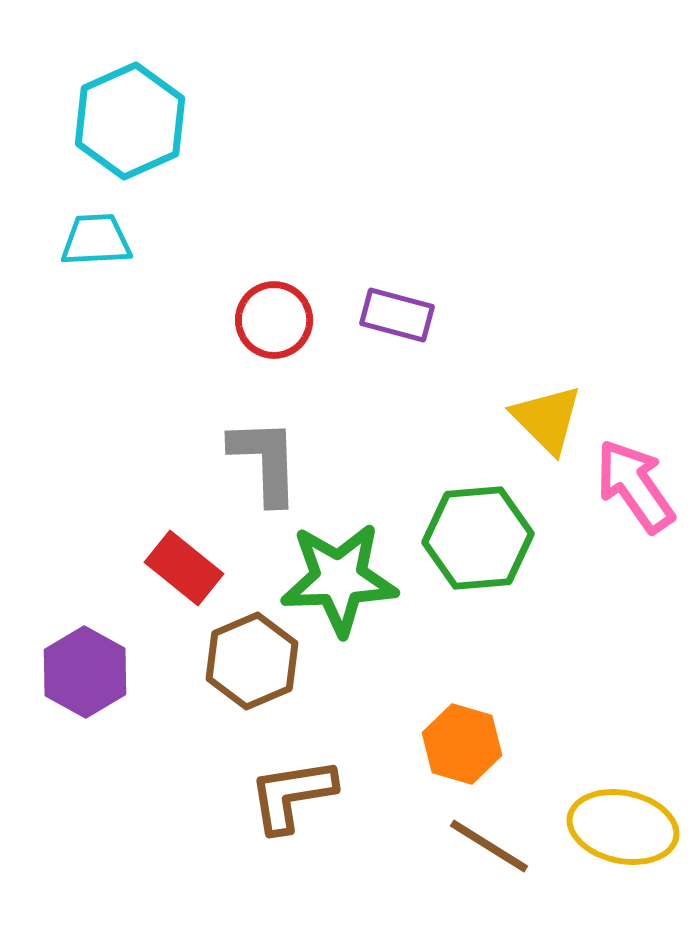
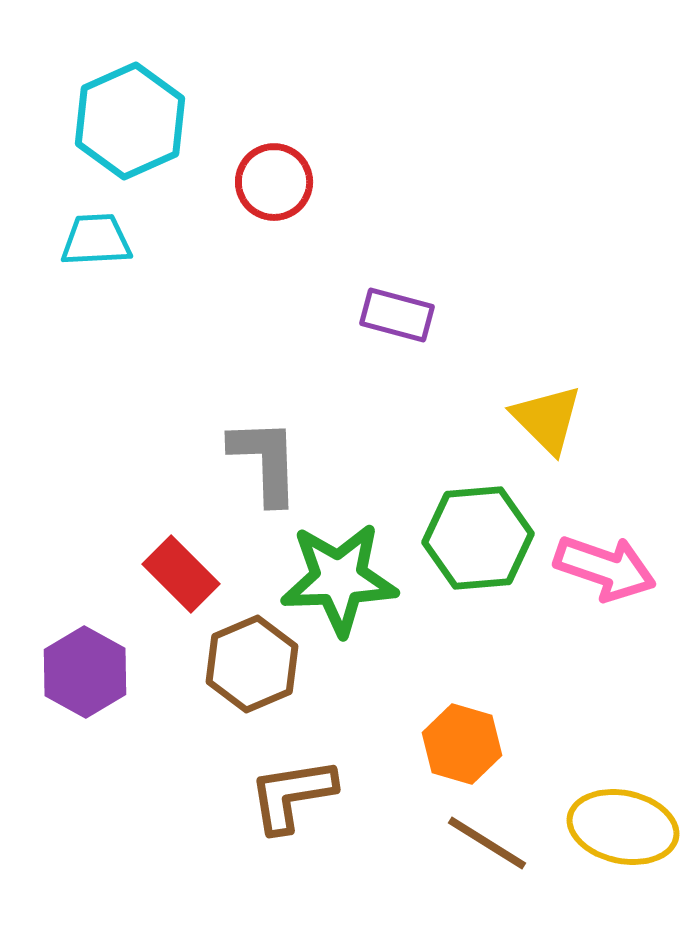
red circle: moved 138 px up
pink arrow: moved 30 px left, 82 px down; rotated 144 degrees clockwise
red rectangle: moved 3 px left, 6 px down; rotated 6 degrees clockwise
brown hexagon: moved 3 px down
brown line: moved 2 px left, 3 px up
